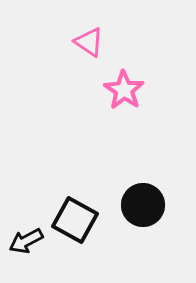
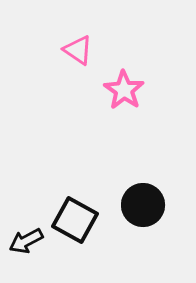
pink triangle: moved 11 px left, 8 px down
